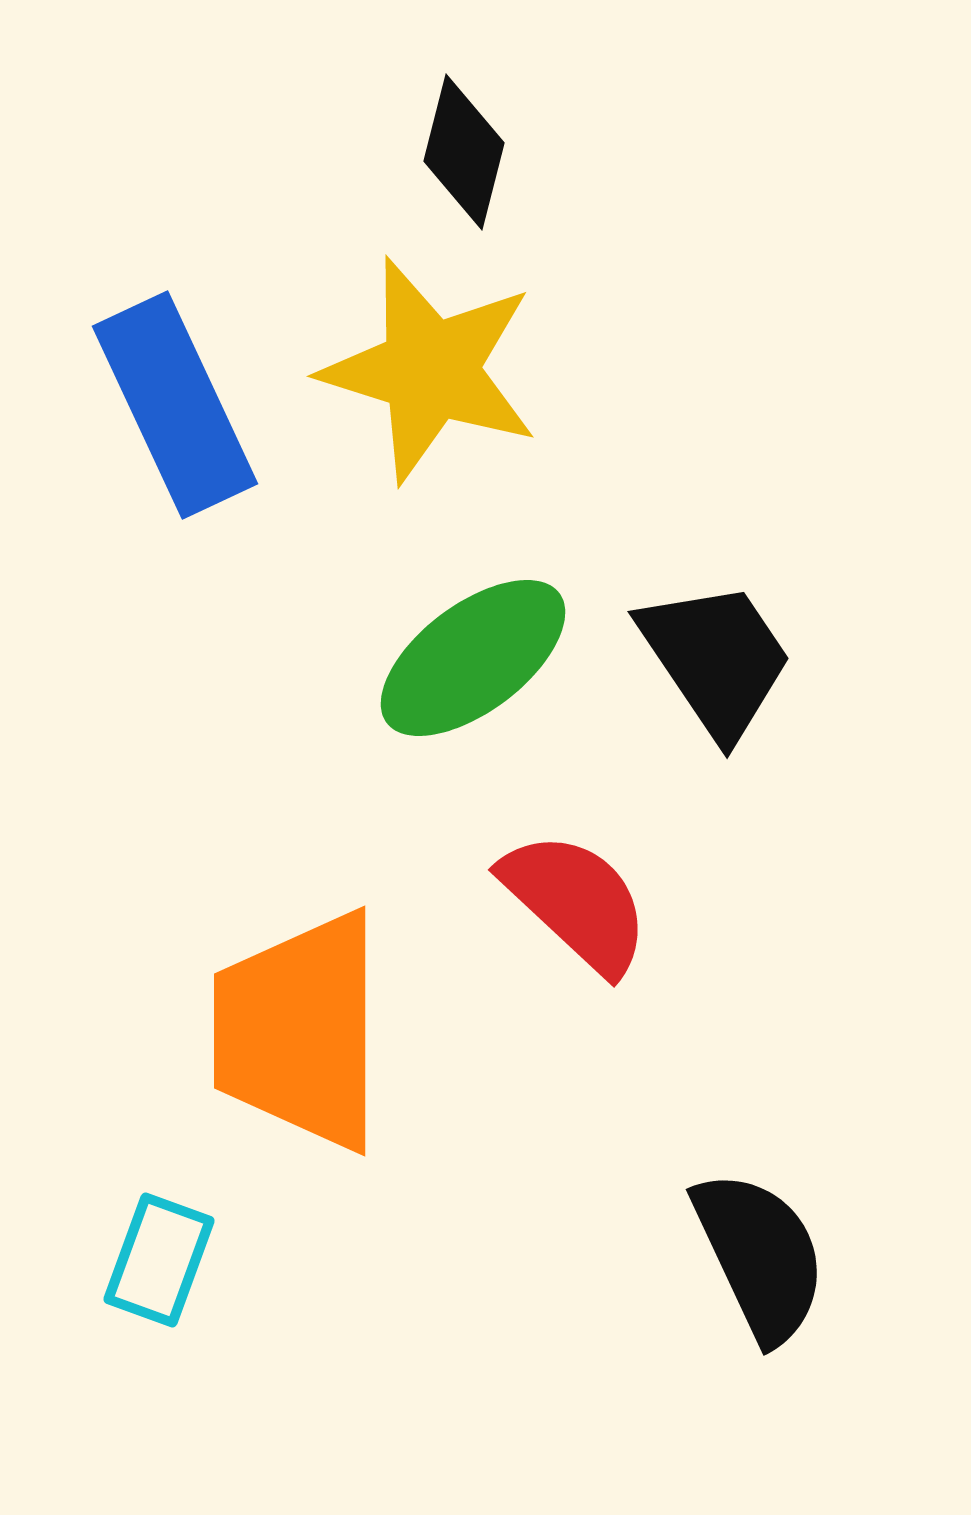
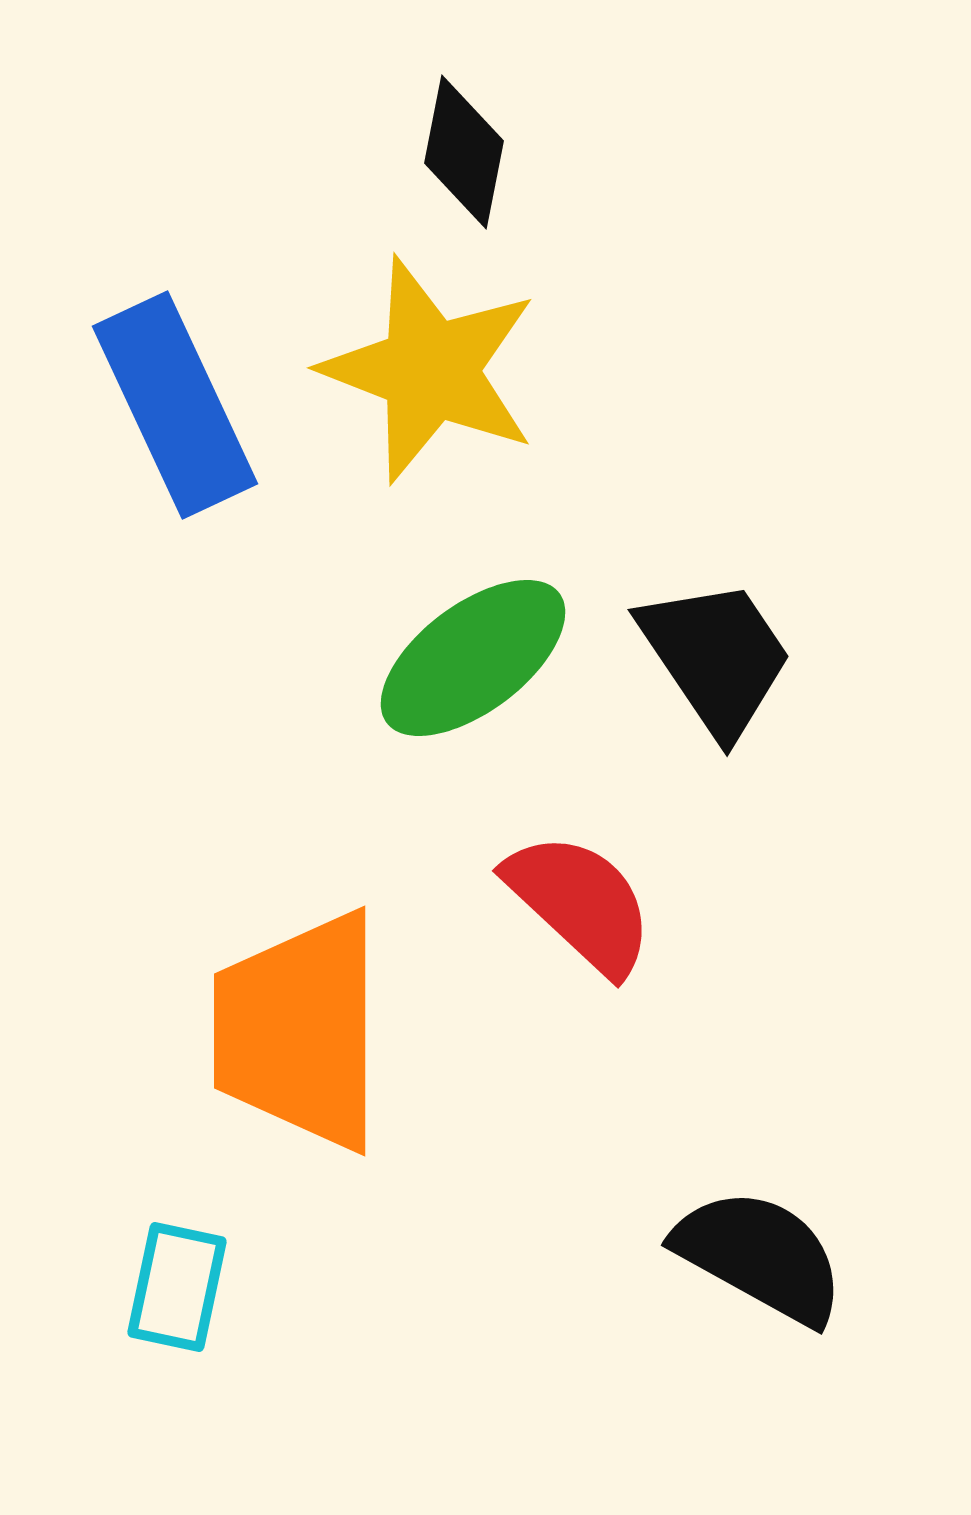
black diamond: rotated 3 degrees counterclockwise
yellow star: rotated 4 degrees clockwise
black trapezoid: moved 2 px up
red semicircle: moved 4 px right, 1 px down
black semicircle: rotated 36 degrees counterclockwise
cyan rectangle: moved 18 px right, 27 px down; rotated 8 degrees counterclockwise
